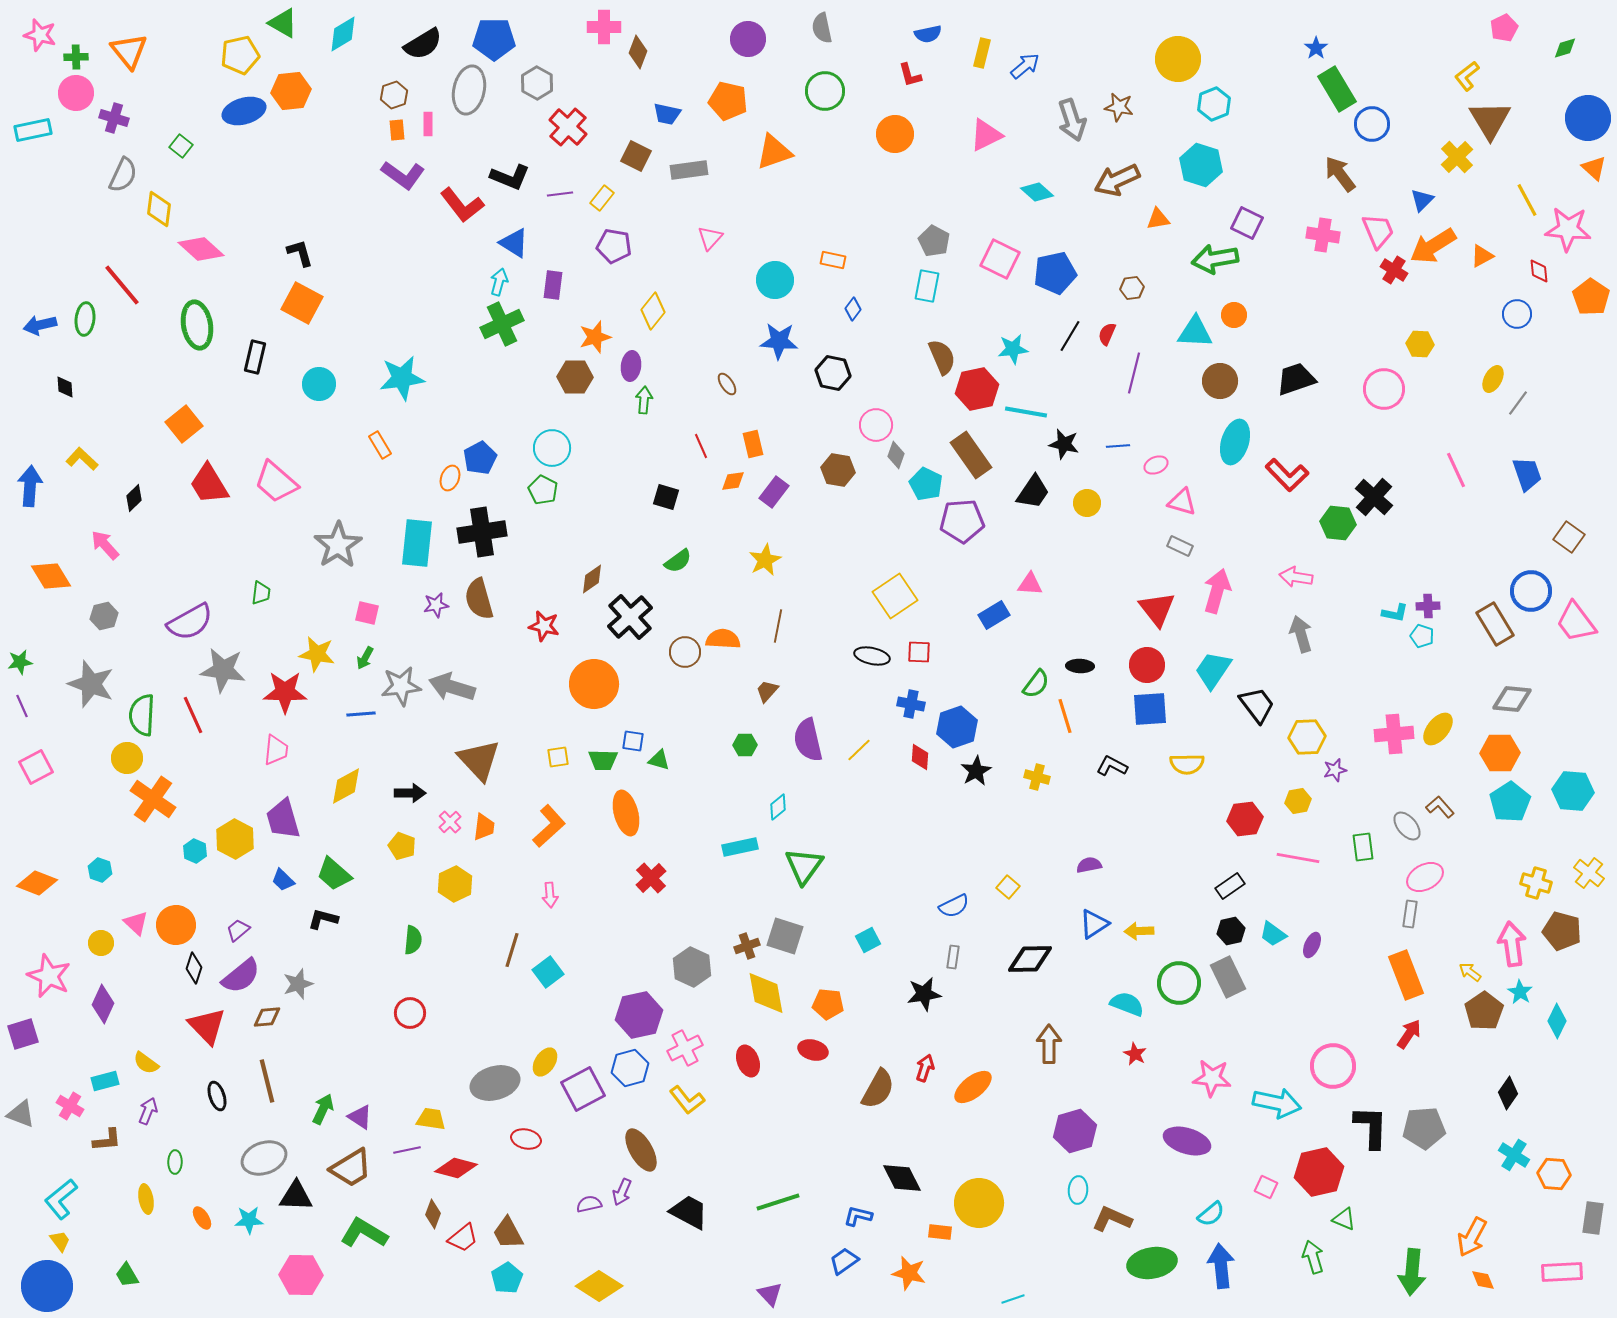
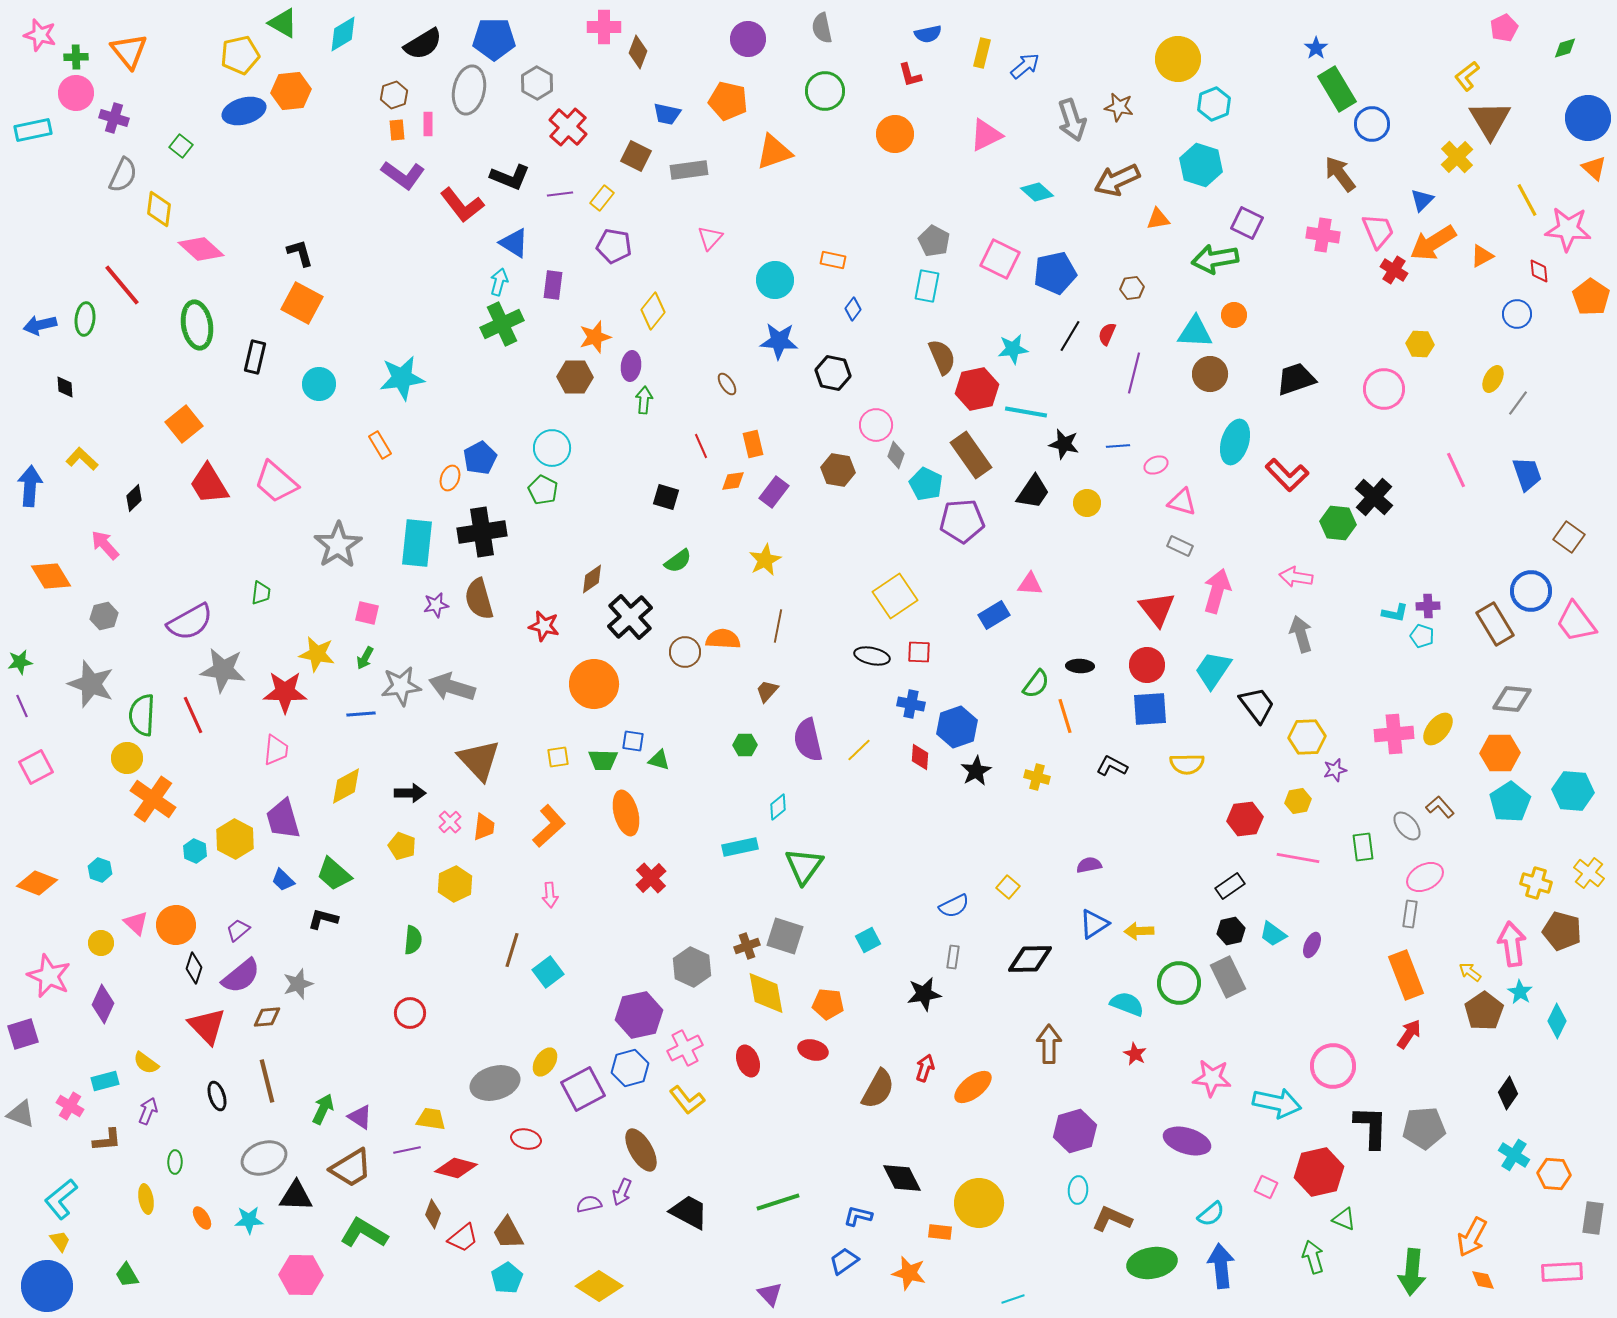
orange arrow at (1433, 246): moved 3 px up
brown circle at (1220, 381): moved 10 px left, 7 px up
